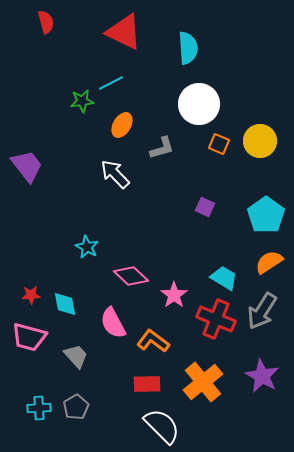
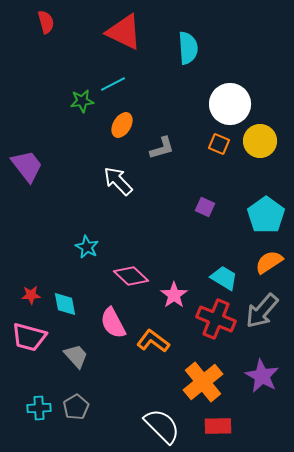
cyan line: moved 2 px right, 1 px down
white circle: moved 31 px right
white arrow: moved 3 px right, 7 px down
gray arrow: rotated 9 degrees clockwise
red rectangle: moved 71 px right, 42 px down
